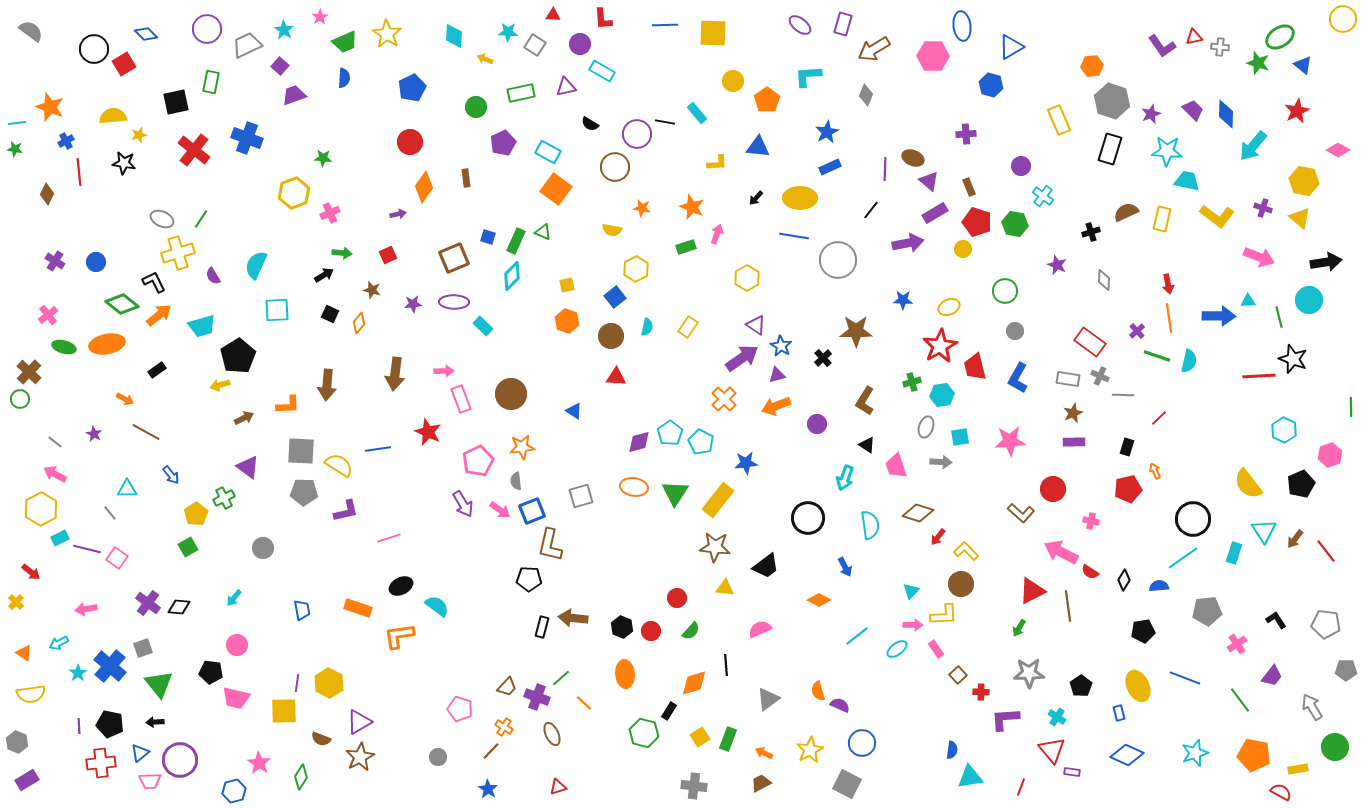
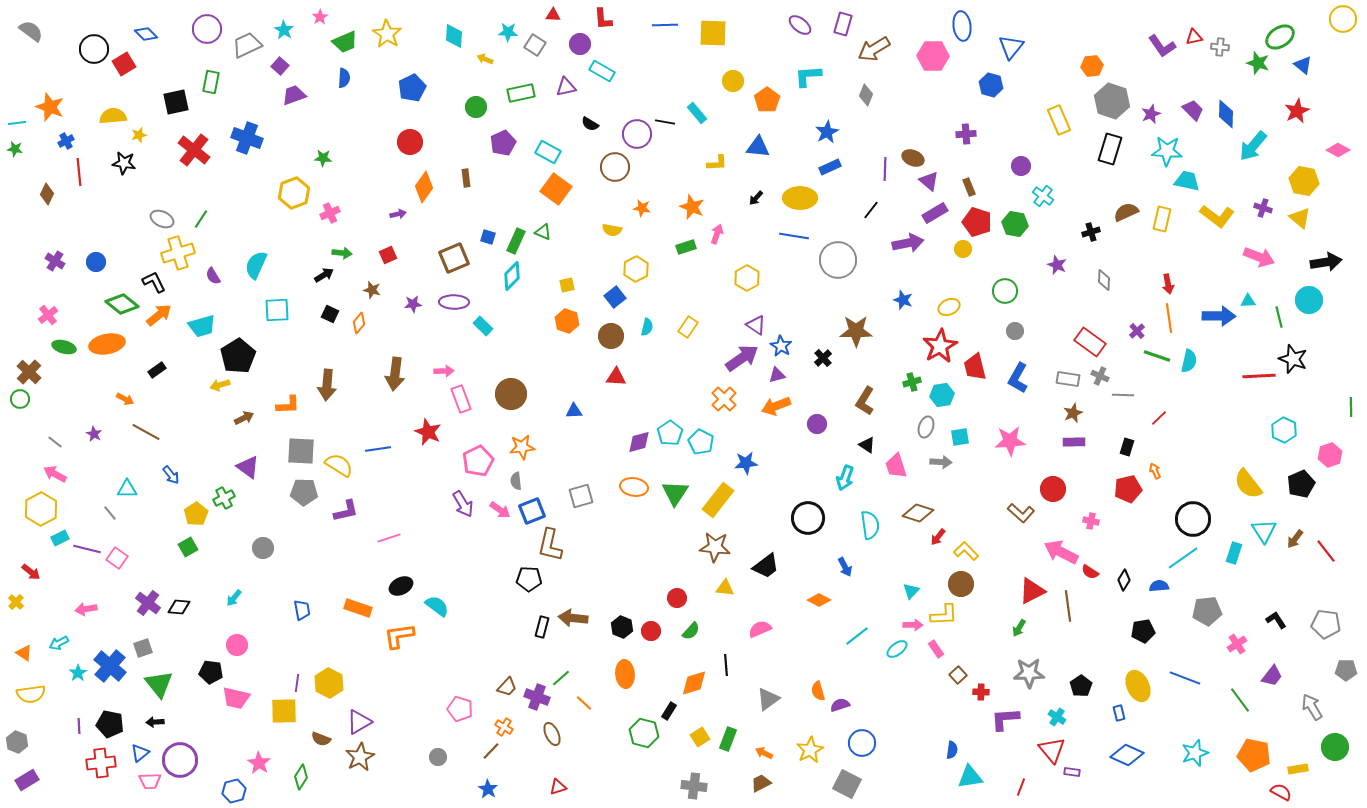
blue triangle at (1011, 47): rotated 20 degrees counterclockwise
blue star at (903, 300): rotated 18 degrees clockwise
blue triangle at (574, 411): rotated 36 degrees counterclockwise
purple semicircle at (840, 705): rotated 42 degrees counterclockwise
